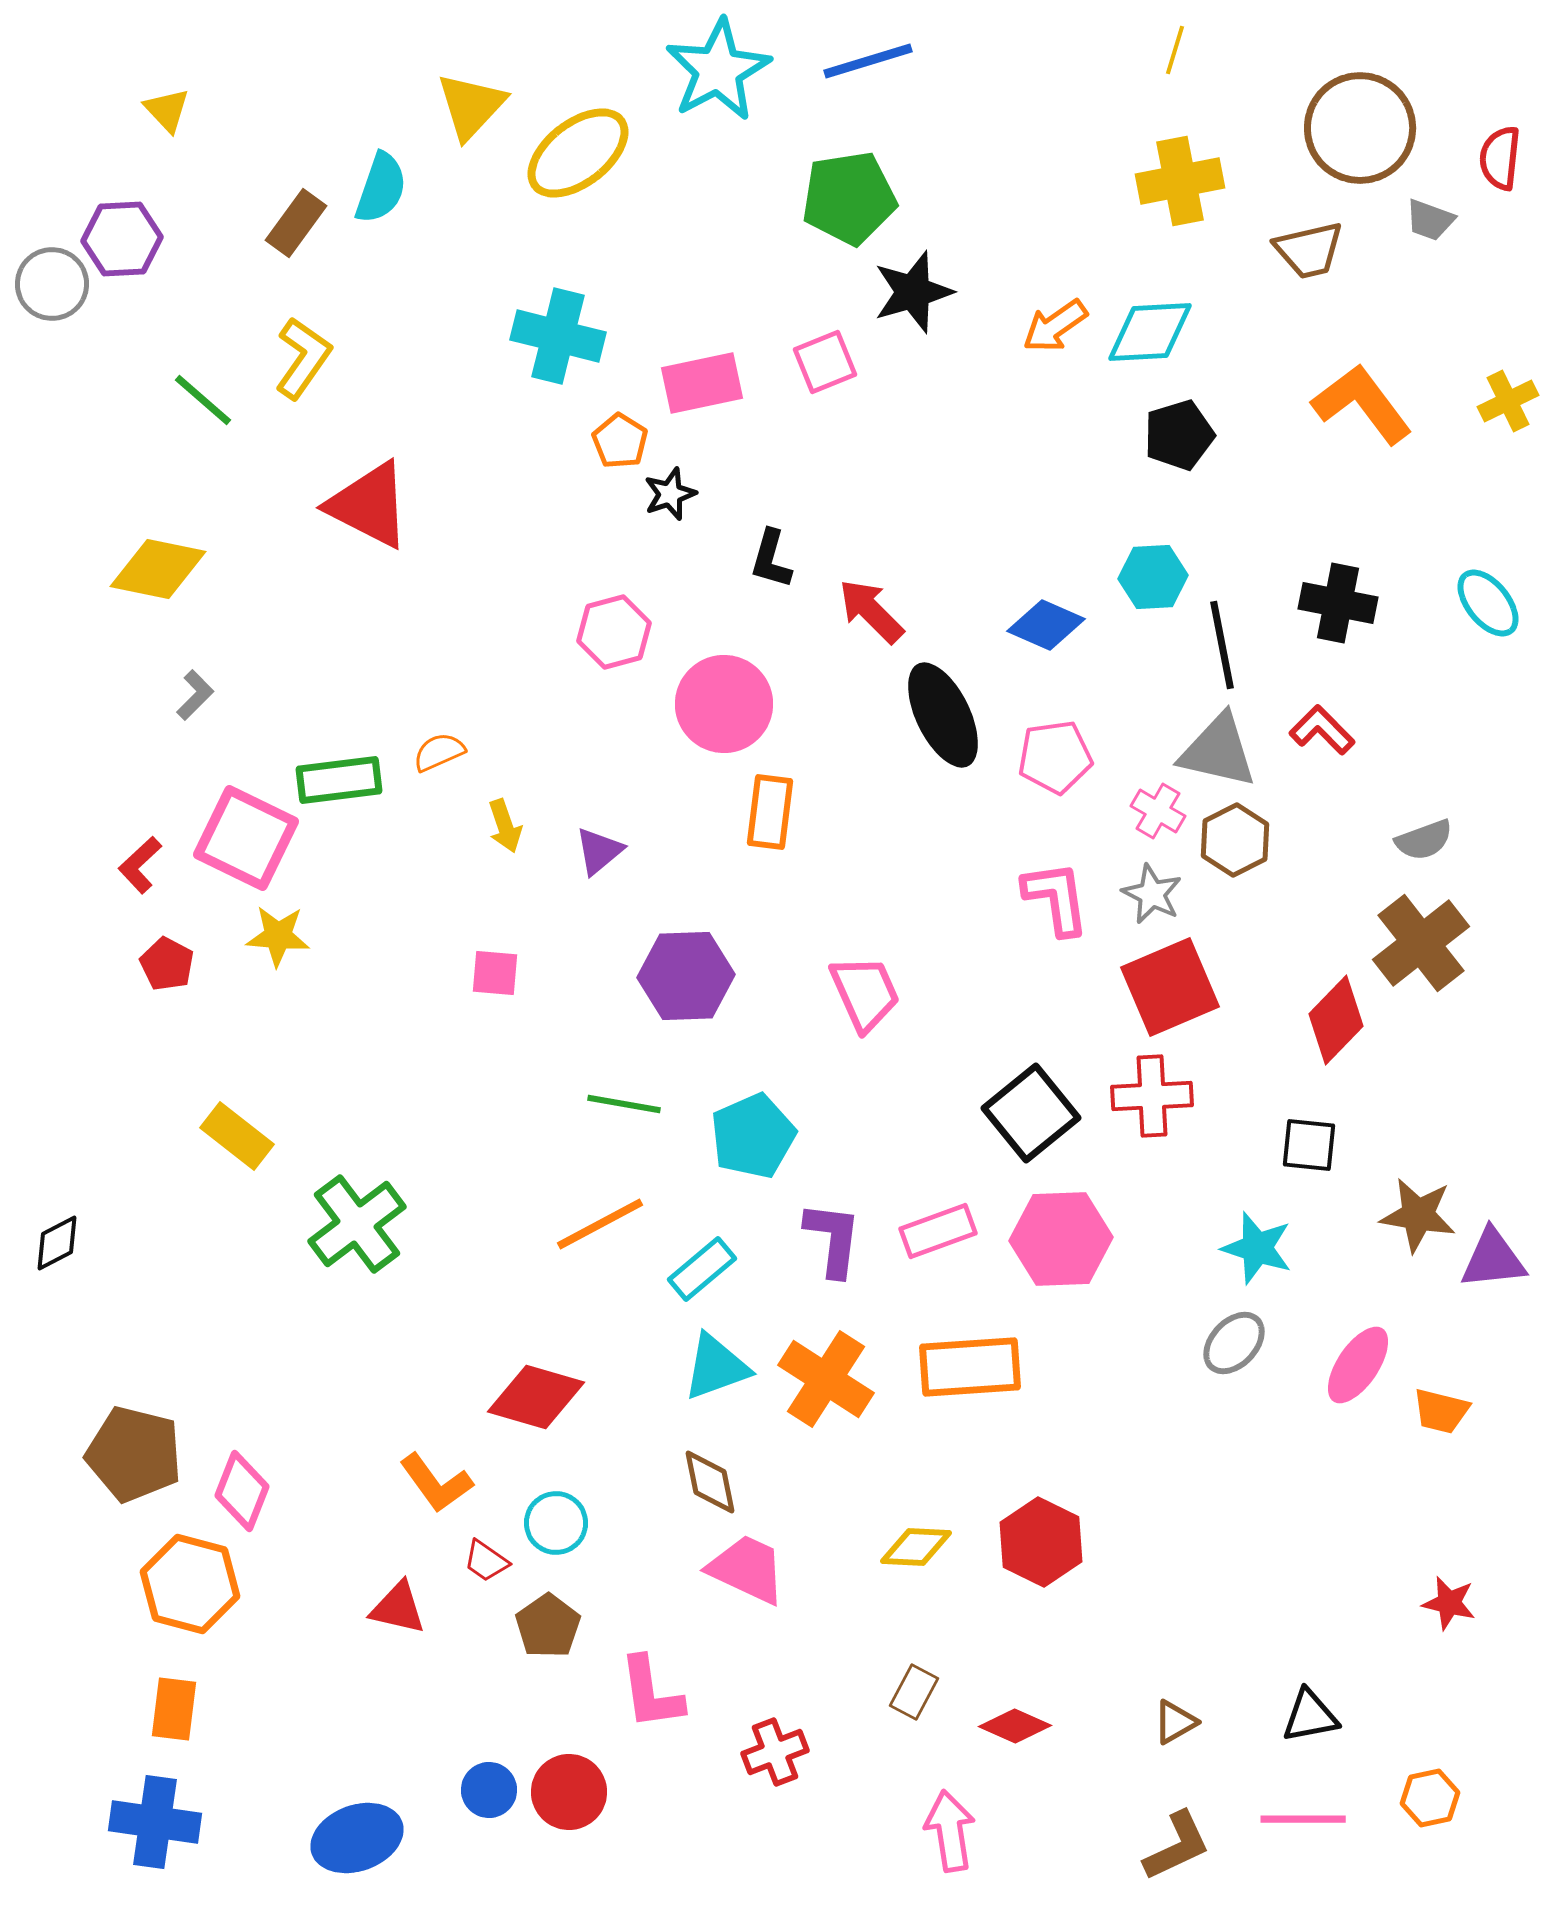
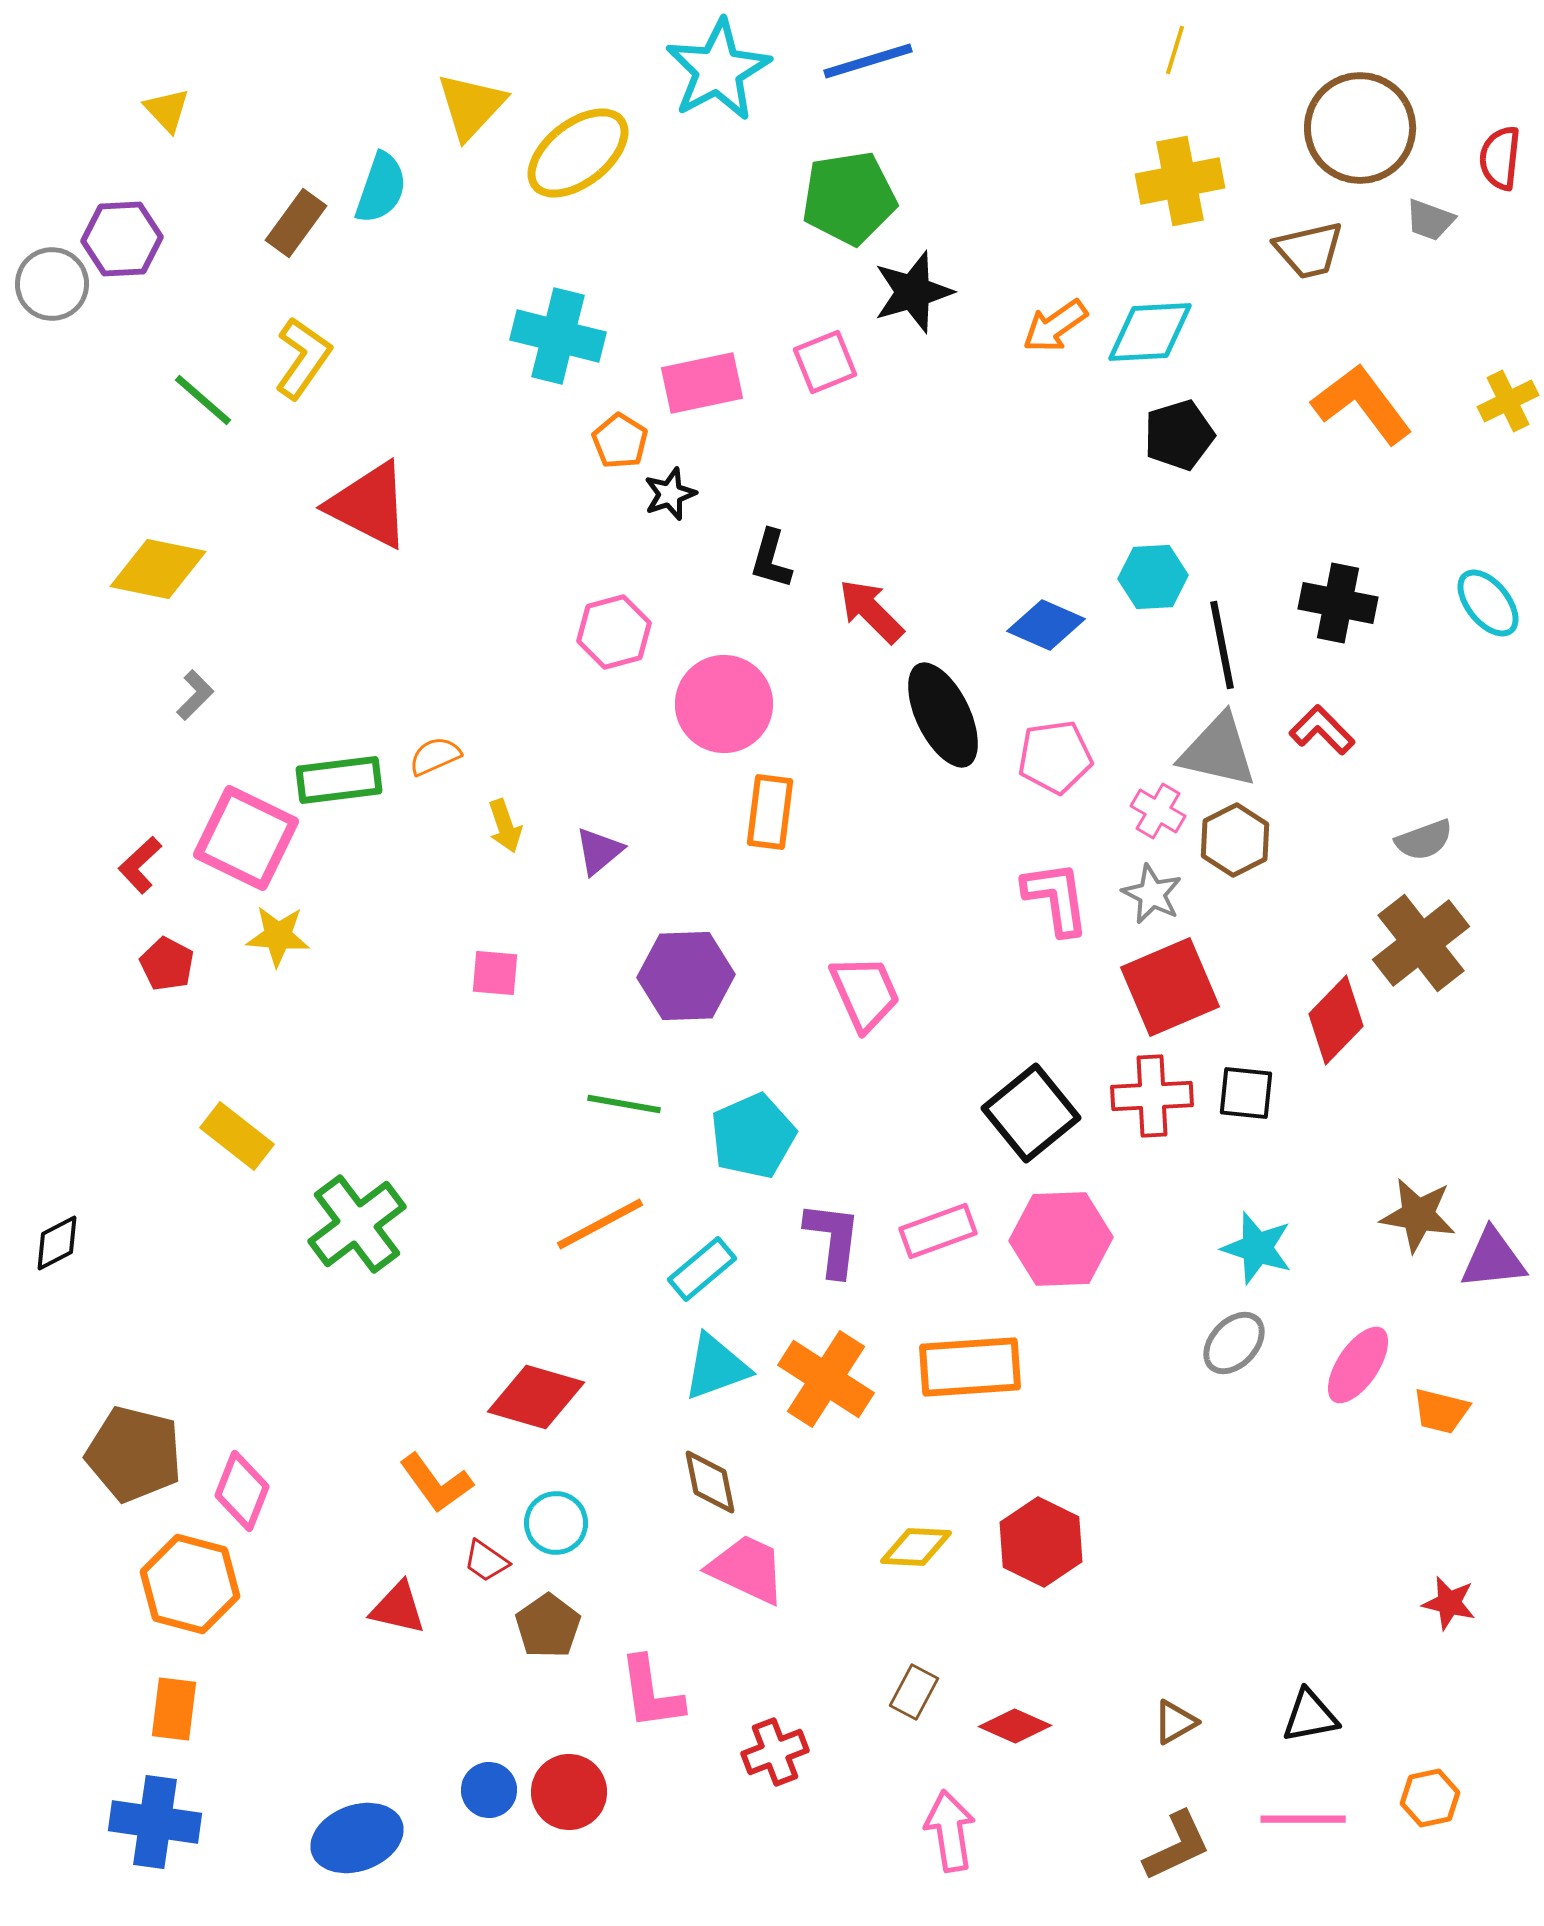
orange semicircle at (439, 752): moved 4 px left, 4 px down
black square at (1309, 1145): moved 63 px left, 52 px up
